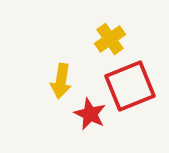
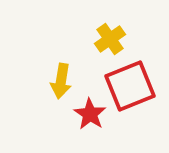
red star: rotated 8 degrees clockwise
